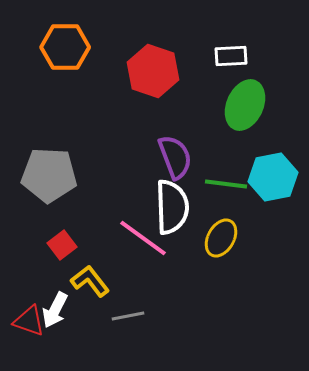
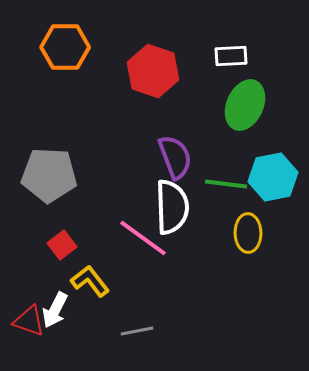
yellow ellipse: moved 27 px right, 5 px up; rotated 30 degrees counterclockwise
gray line: moved 9 px right, 15 px down
